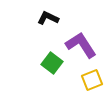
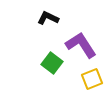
yellow square: moved 1 px up
